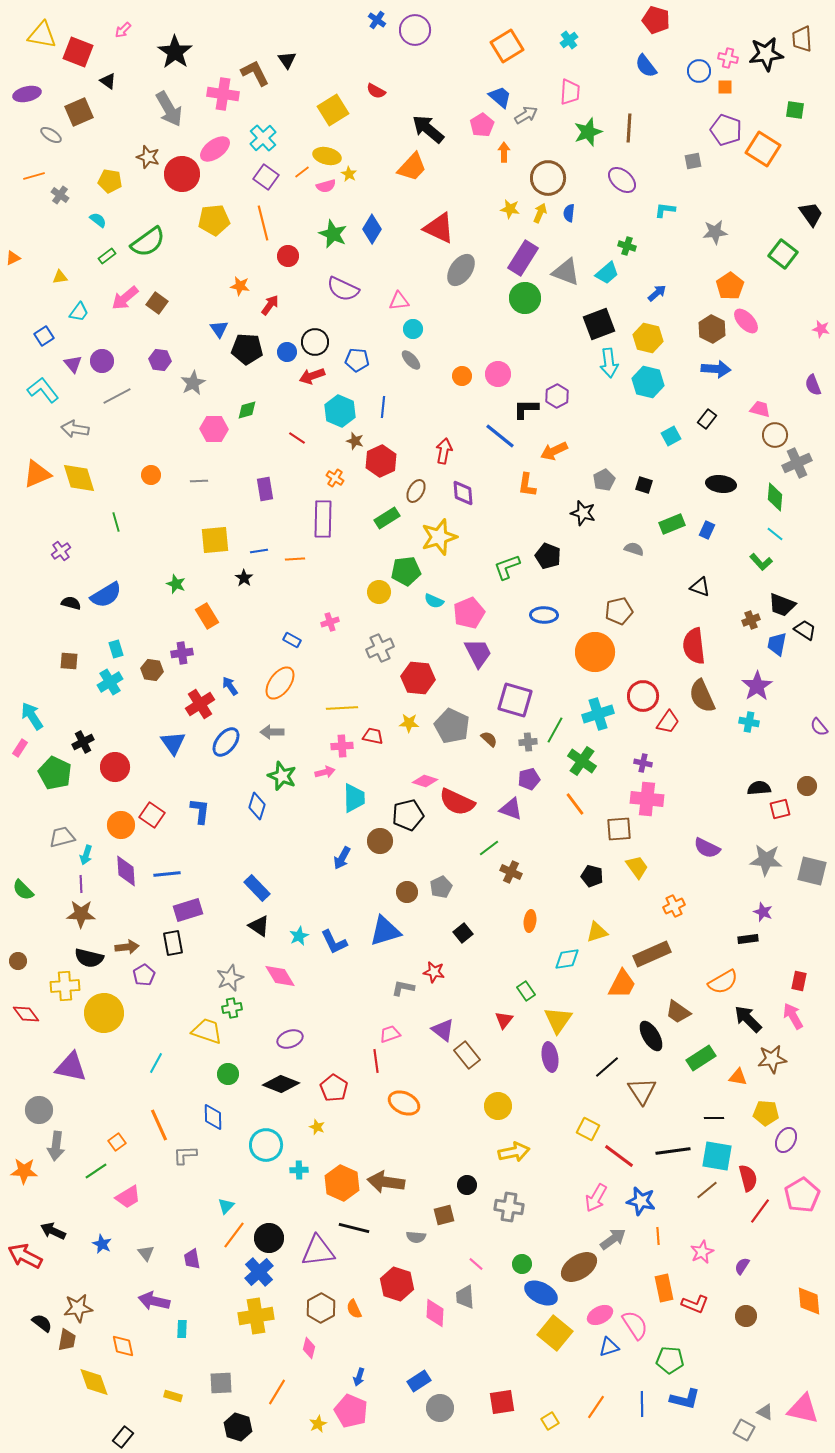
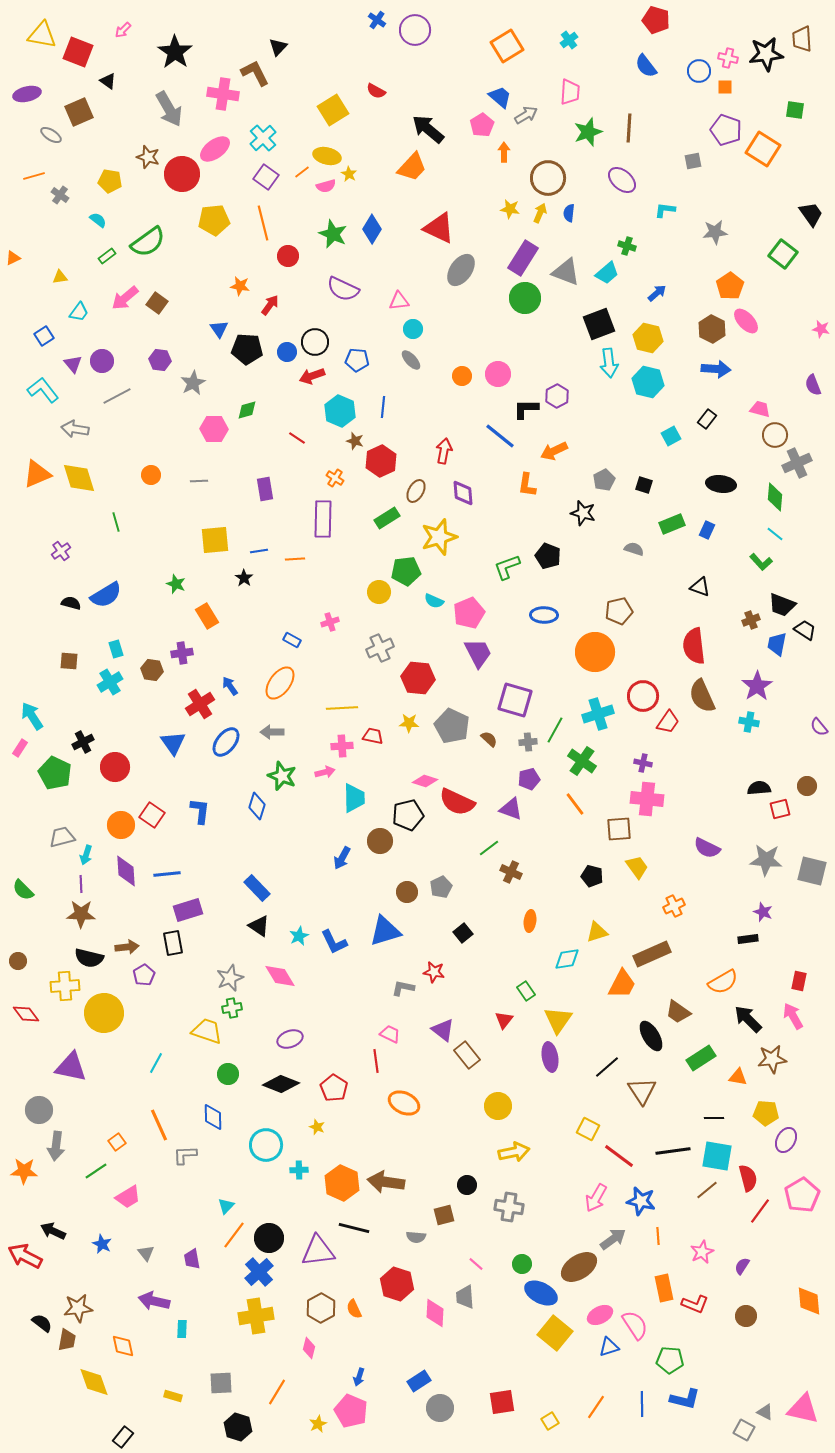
black triangle at (287, 60): moved 9 px left, 13 px up; rotated 18 degrees clockwise
pink trapezoid at (390, 1034): rotated 45 degrees clockwise
